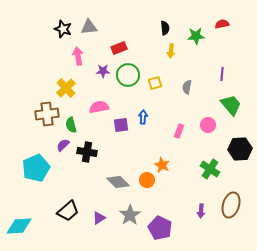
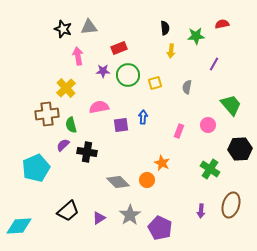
purple line: moved 8 px left, 10 px up; rotated 24 degrees clockwise
orange star: moved 2 px up
